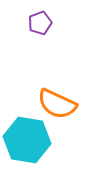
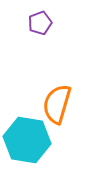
orange semicircle: rotated 81 degrees clockwise
